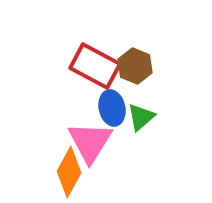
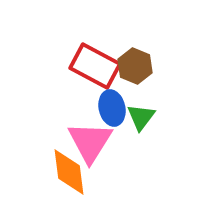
green triangle: rotated 12 degrees counterclockwise
orange diamond: rotated 36 degrees counterclockwise
